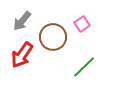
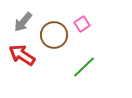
gray arrow: moved 1 px right, 1 px down
brown circle: moved 1 px right, 2 px up
red arrow: rotated 88 degrees clockwise
